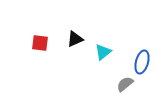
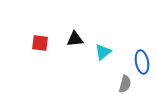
black triangle: rotated 18 degrees clockwise
blue ellipse: rotated 25 degrees counterclockwise
gray semicircle: rotated 144 degrees clockwise
